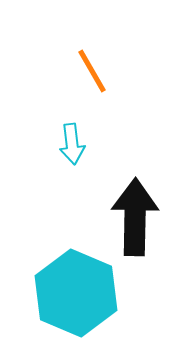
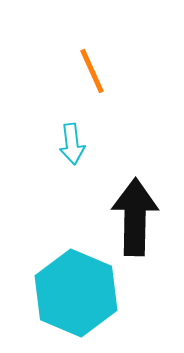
orange line: rotated 6 degrees clockwise
